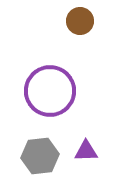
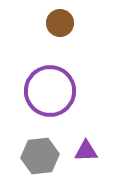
brown circle: moved 20 px left, 2 px down
